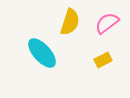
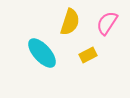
pink semicircle: rotated 20 degrees counterclockwise
yellow rectangle: moved 15 px left, 5 px up
